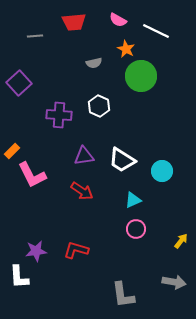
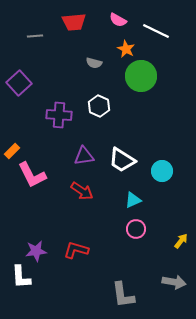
gray semicircle: rotated 28 degrees clockwise
white L-shape: moved 2 px right
